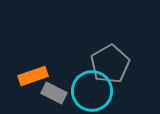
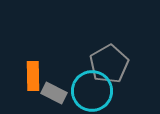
gray pentagon: moved 1 px left
orange rectangle: rotated 72 degrees counterclockwise
